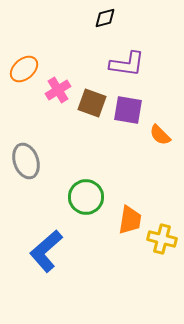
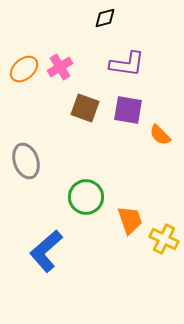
pink cross: moved 2 px right, 23 px up
brown square: moved 7 px left, 5 px down
orange trapezoid: rotated 28 degrees counterclockwise
yellow cross: moved 2 px right; rotated 12 degrees clockwise
